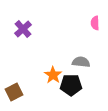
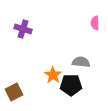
purple cross: rotated 30 degrees counterclockwise
